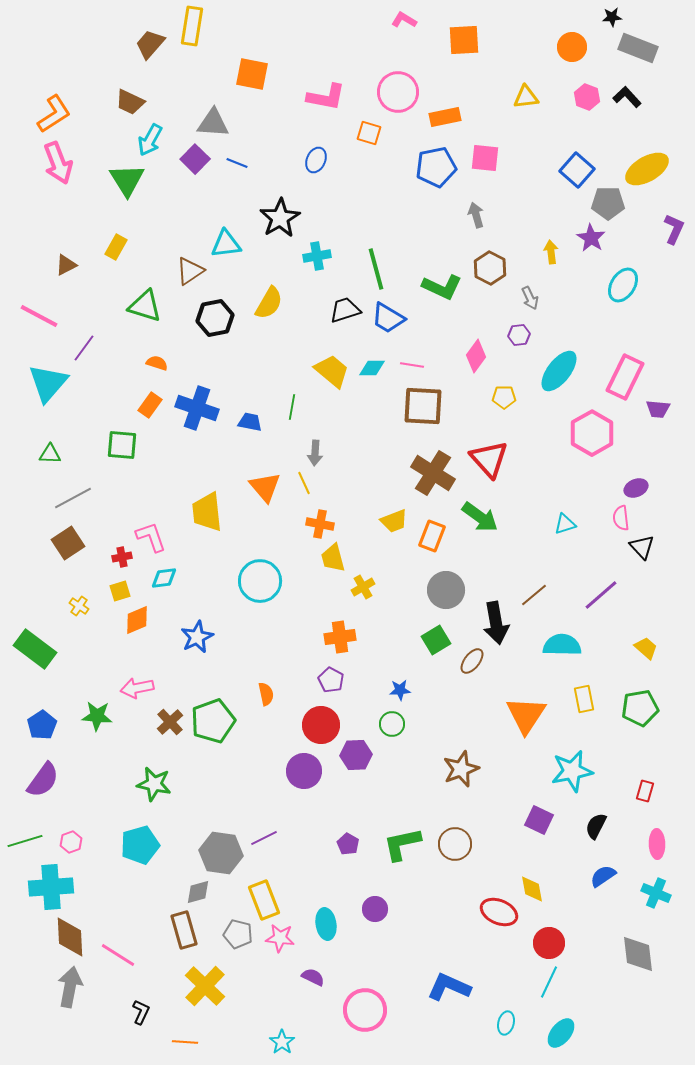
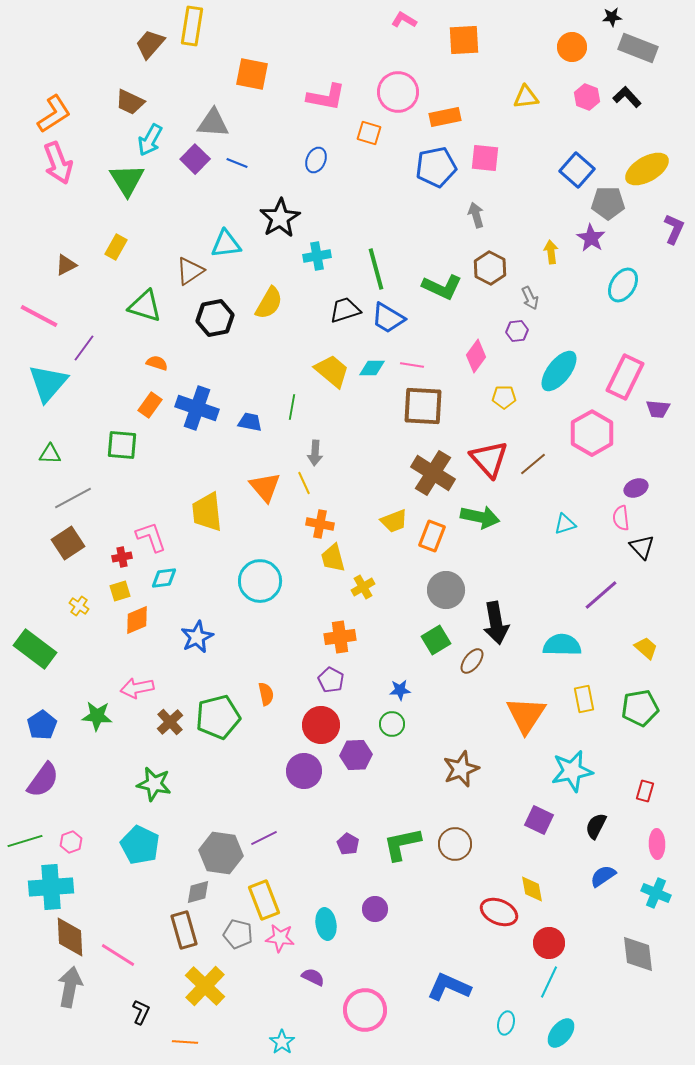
purple hexagon at (519, 335): moved 2 px left, 4 px up
green arrow at (480, 517): rotated 24 degrees counterclockwise
brown line at (534, 595): moved 1 px left, 131 px up
green pentagon at (213, 721): moved 5 px right, 4 px up; rotated 6 degrees clockwise
cyan pentagon at (140, 845): rotated 30 degrees counterclockwise
